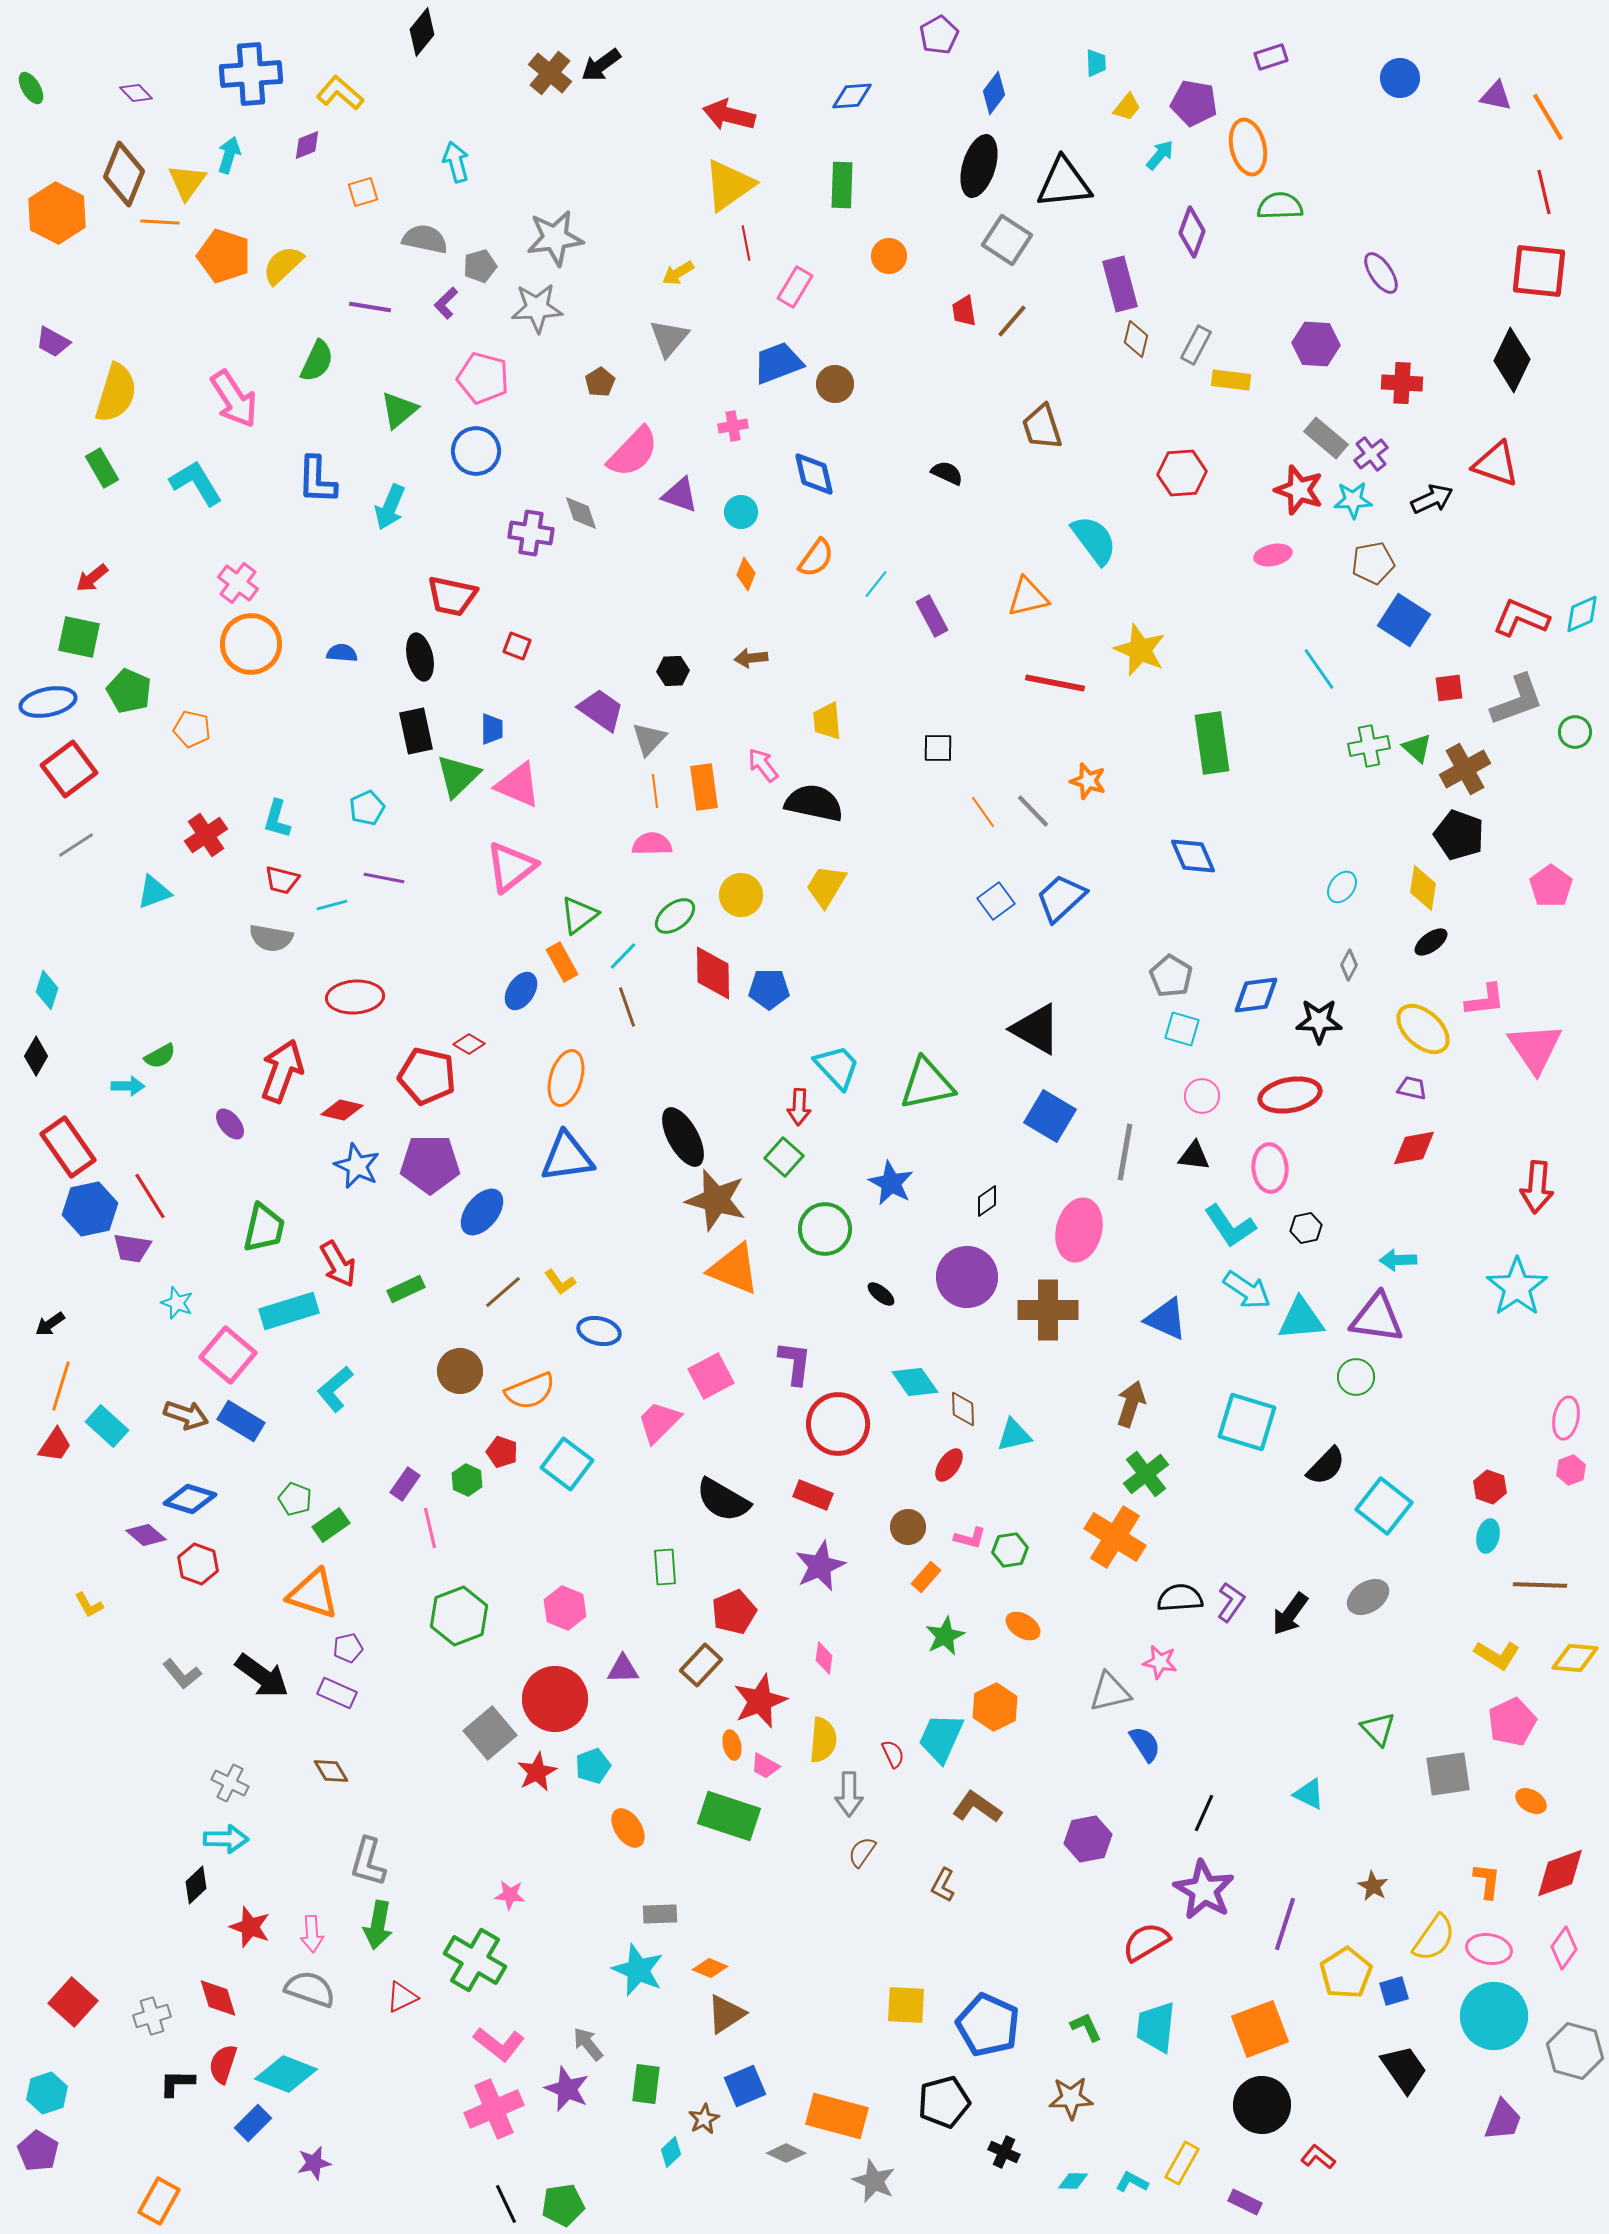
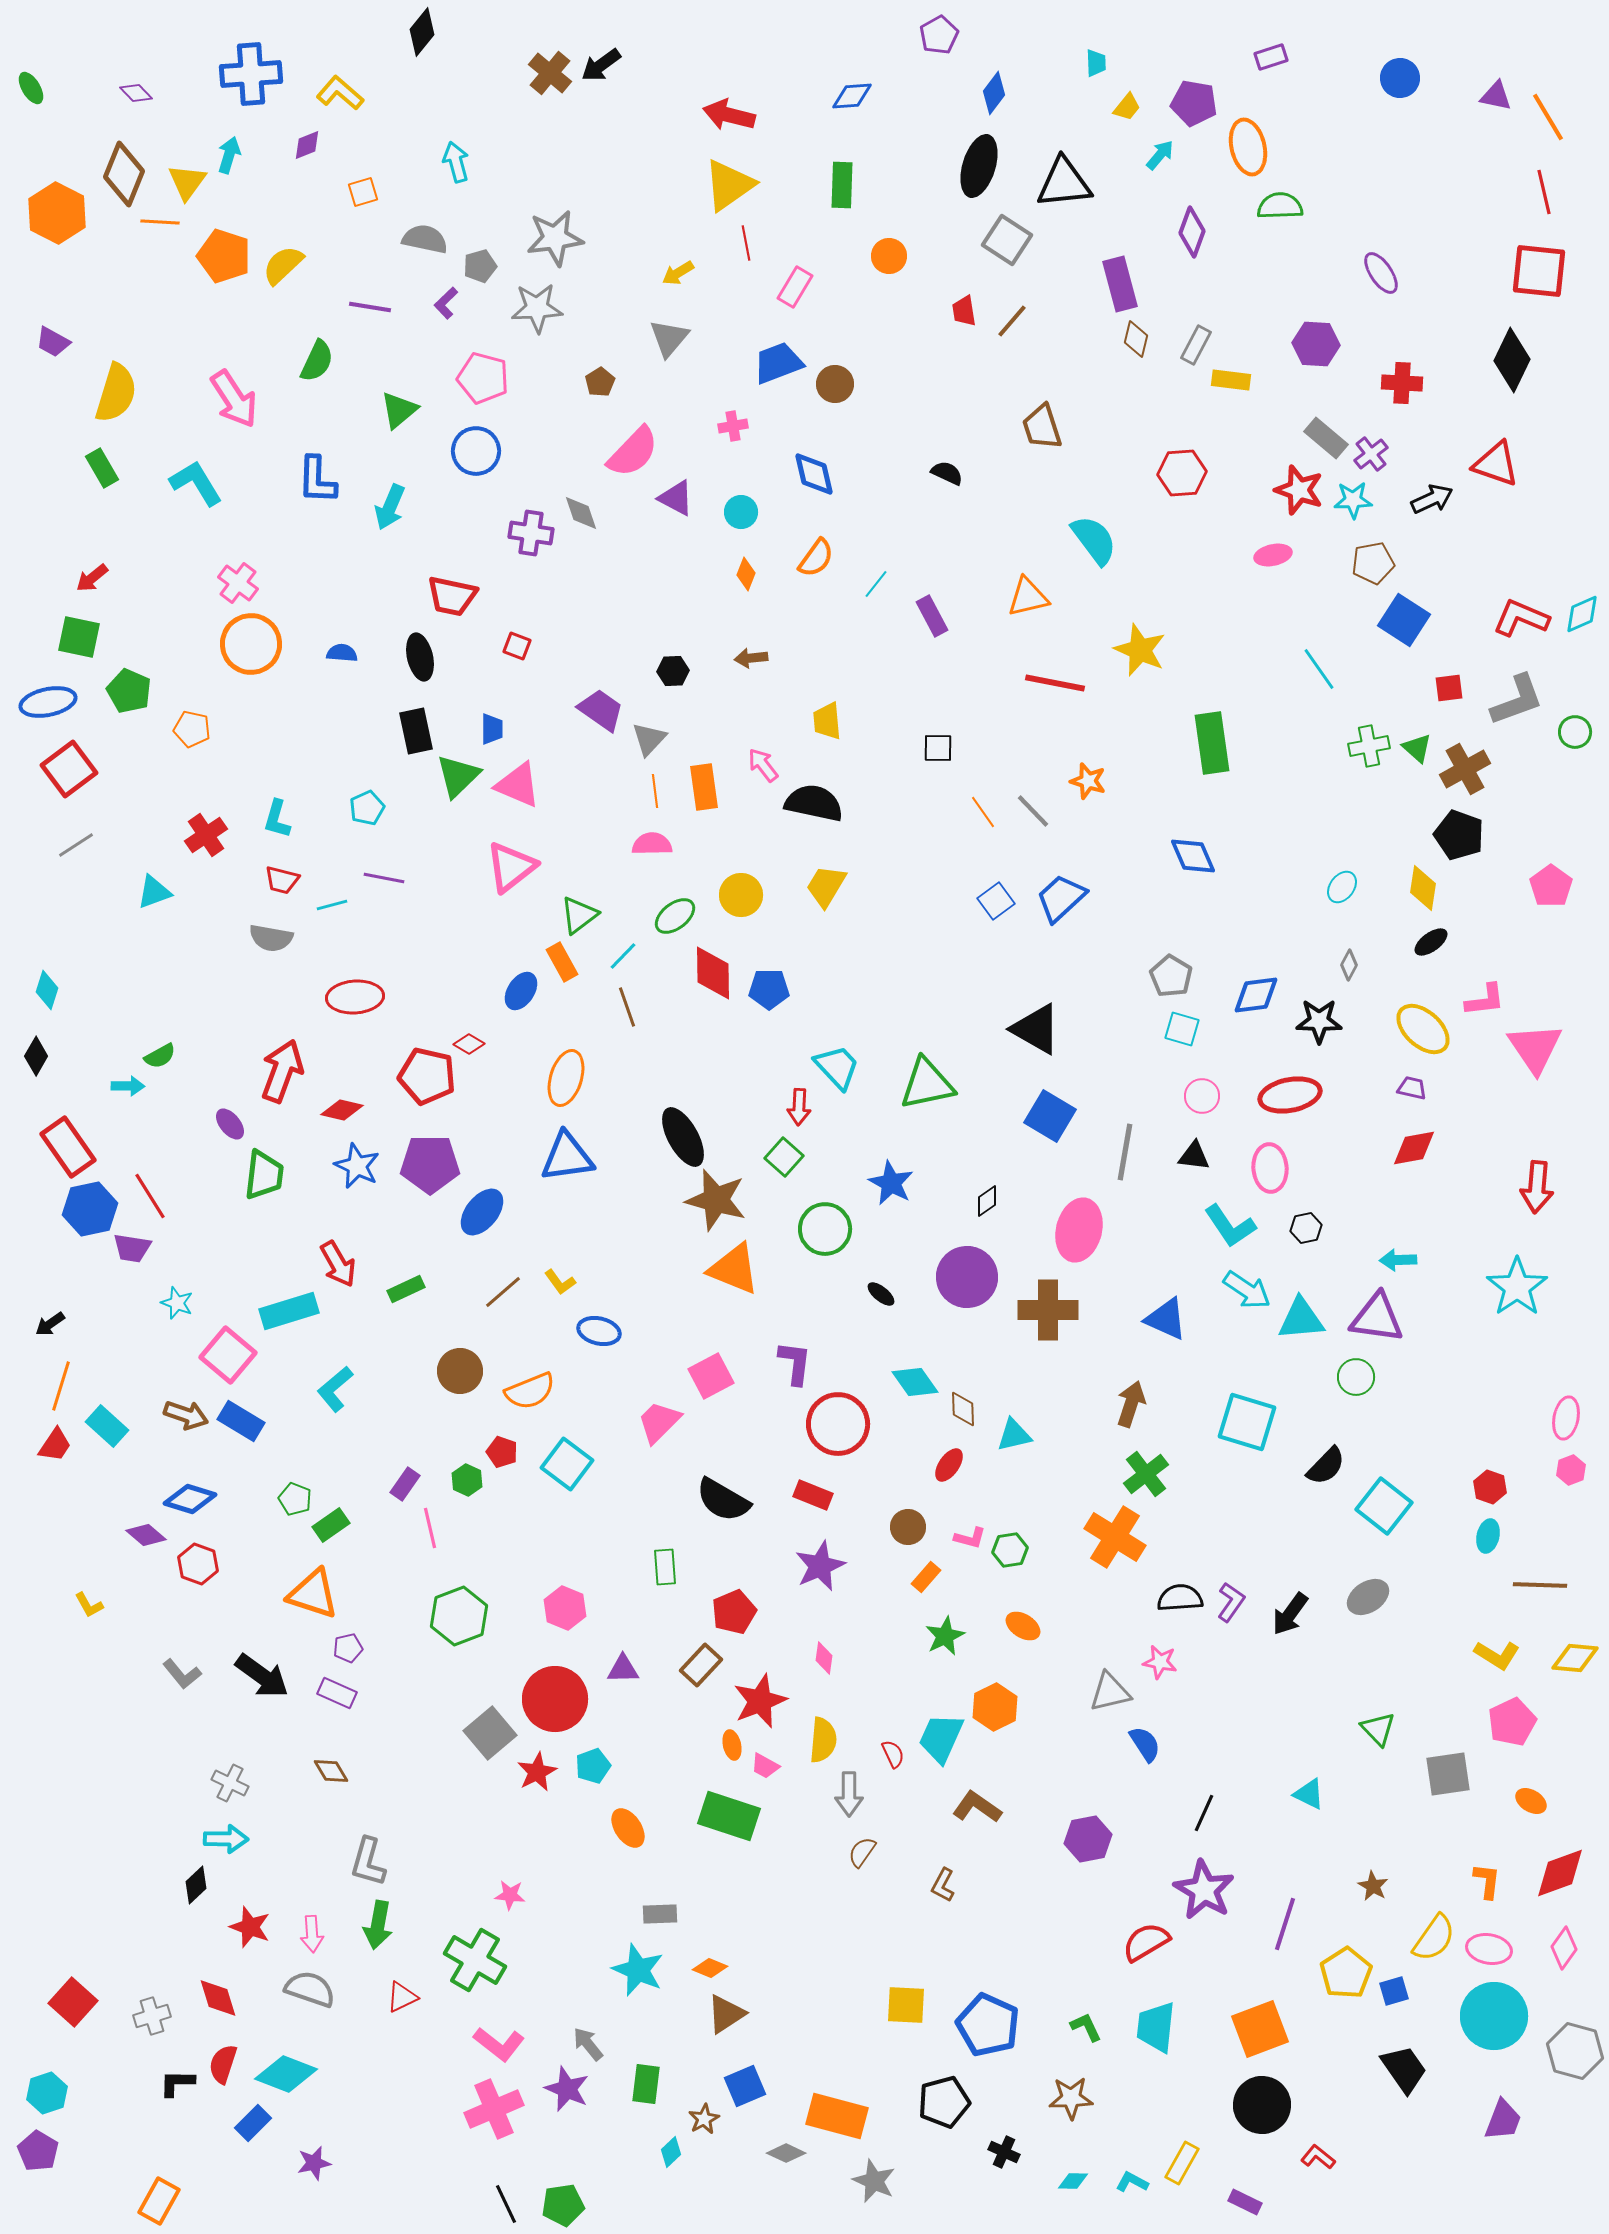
purple triangle at (680, 495): moved 4 px left, 3 px down; rotated 9 degrees clockwise
green trapezoid at (264, 1228): moved 53 px up; rotated 6 degrees counterclockwise
